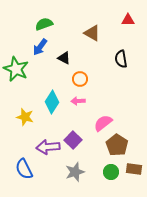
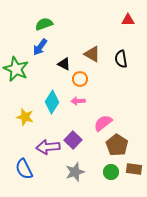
brown triangle: moved 21 px down
black triangle: moved 6 px down
